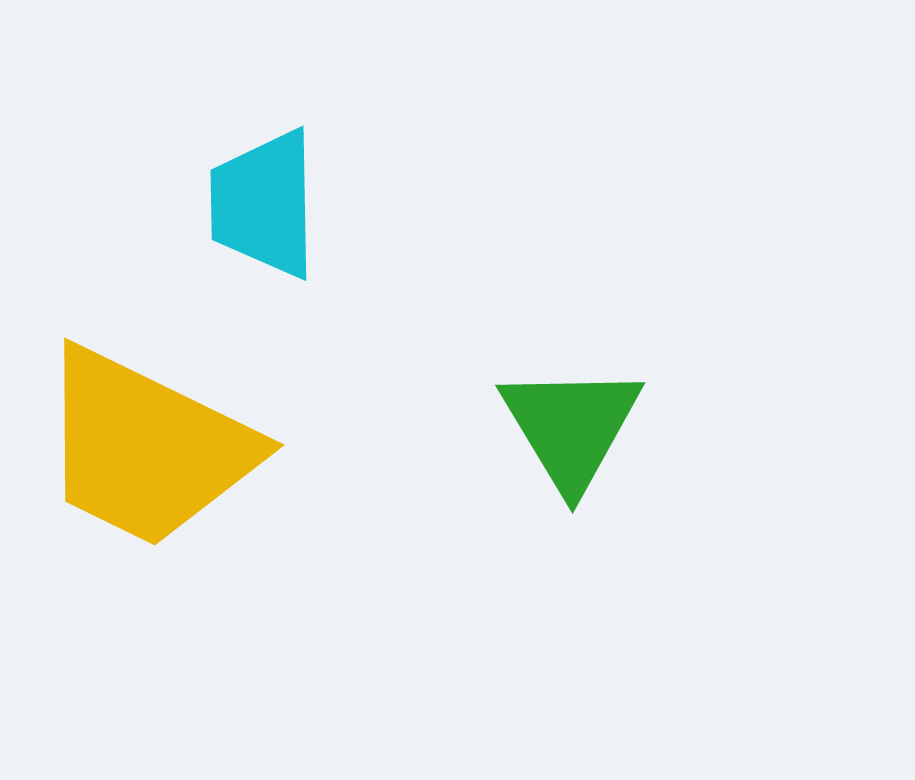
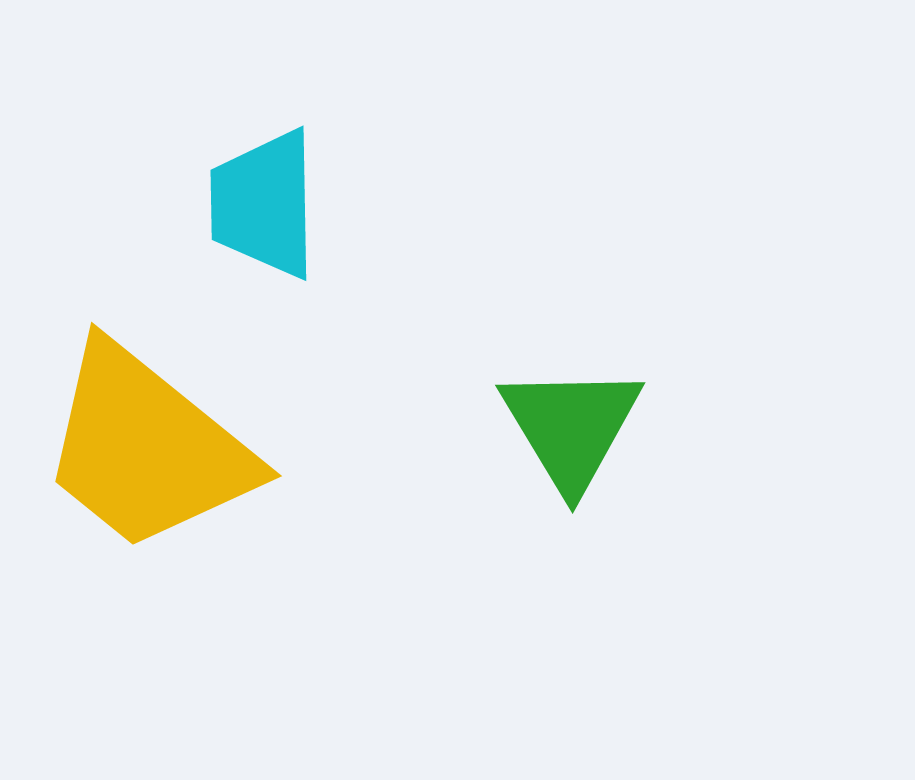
yellow trapezoid: rotated 13 degrees clockwise
